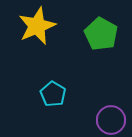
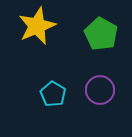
purple circle: moved 11 px left, 30 px up
